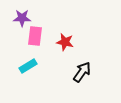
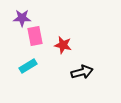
pink rectangle: rotated 18 degrees counterclockwise
red star: moved 2 px left, 3 px down
black arrow: rotated 40 degrees clockwise
